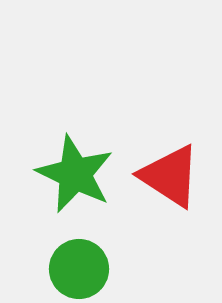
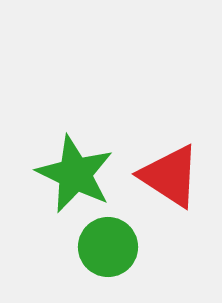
green circle: moved 29 px right, 22 px up
